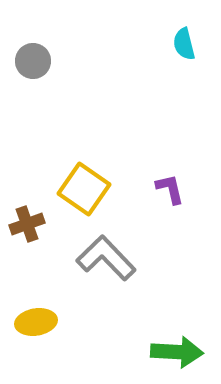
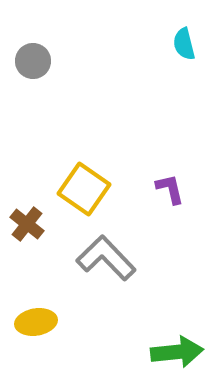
brown cross: rotated 32 degrees counterclockwise
green arrow: rotated 9 degrees counterclockwise
